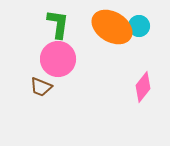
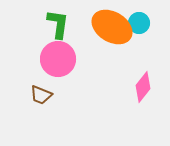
cyan circle: moved 3 px up
brown trapezoid: moved 8 px down
